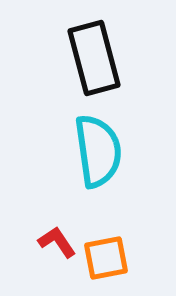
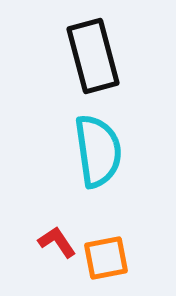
black rectangle: moved 1 px left, 2 px up
